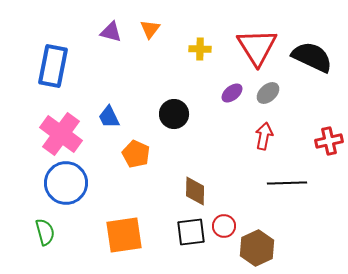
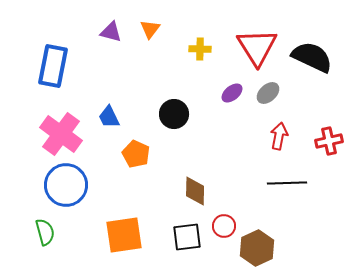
red arrow: moved 15 px right
blue circle: moved 2 px down
black square: moved 4 px left, 5 px down
